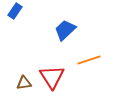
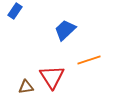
brown triangle: moved 2 px right, 4 px down
